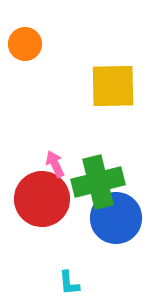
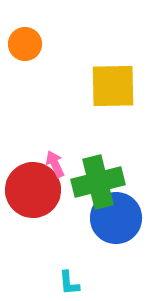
red circle: moved 9 px left, 9 px up
